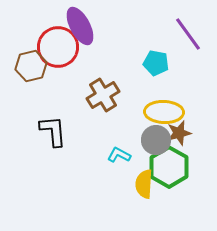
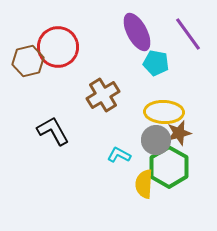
purple ellipse: moved 57 px right, 6 px down
brown hexagon: moved 3 px left, 5 px up
black L-shape: rotated 24 degrees counterclockwise
